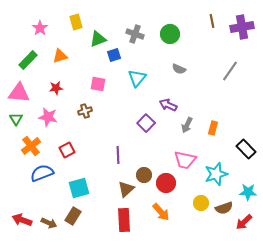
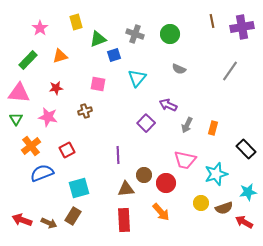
brown triangle at (126, 189): rotated 36 degrees clockwise
cyan star at (248, 192): rotated 12 degrees counterclockwise
red arrow at (244, 222): rotated 72 degrees clockwise
